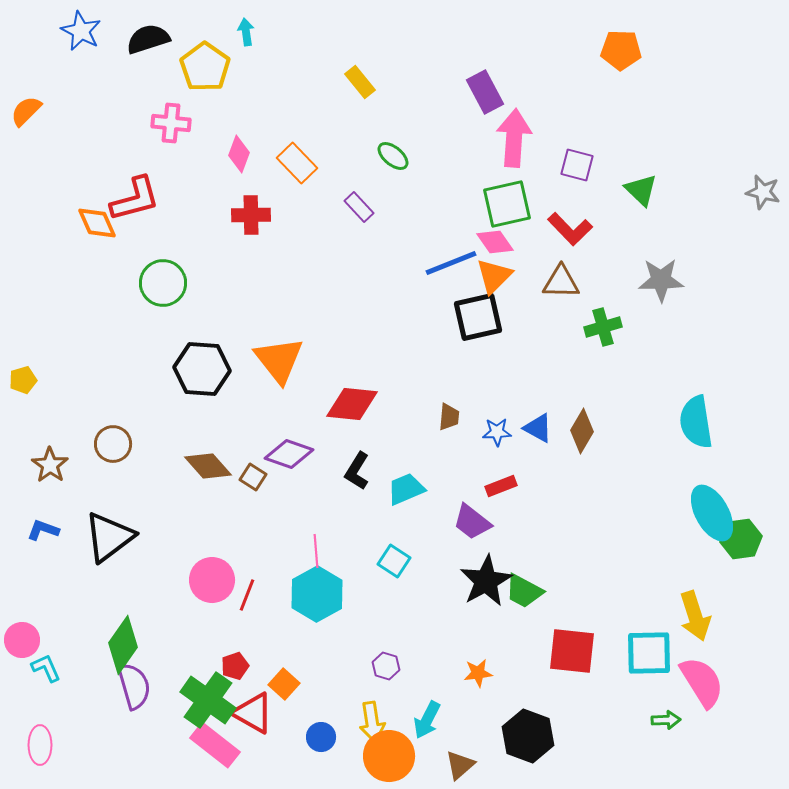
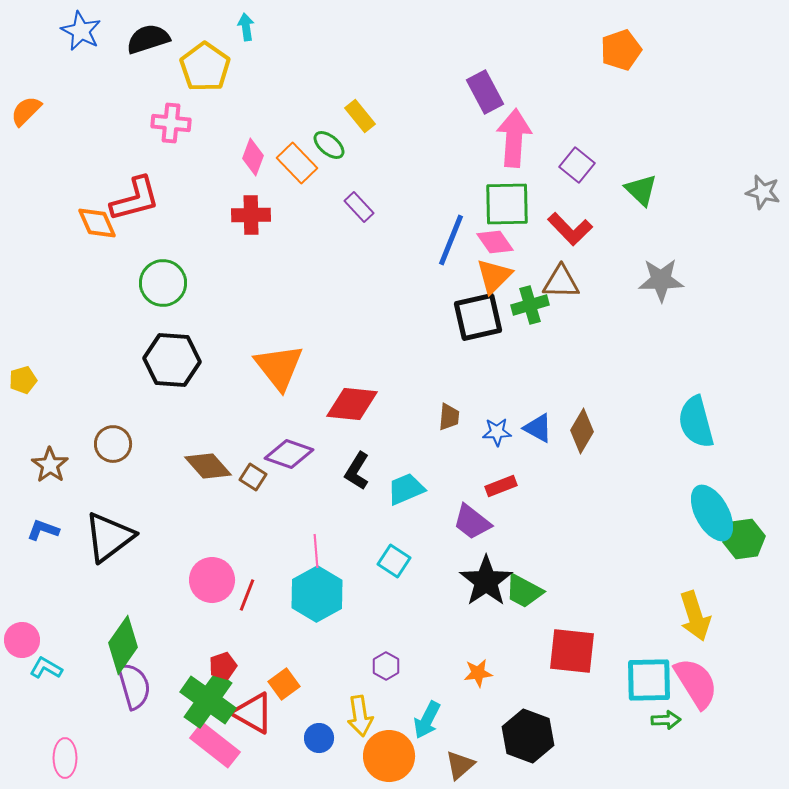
cyan arrow at (246, 32): moved 5 px up
orange pentagon at (621, 50): rotated 21 degrees counterclockwise
yellow rectangle at (360, 82): moved 34 px down
pink diamond at (239, 154): moved 14 px right, 3 px down
green ellipse at (393, 156): moved 64 px left, 11 px up
purple square at (577, 165): rotated 24 degrees clockwise
green square at (507, 204): rotated 12 degrees clockwise
blue line at (451, 263): moved 23 px up; rotated 46 degrees counterclockwise
green cross at (603, 327): moved 73 px left, 22 px up
orange triangle at (279, 360): moved 7 px down
black hexagon at (202, 369): moved 30 px left, 9 px up
cyan semicircle at (696, 422): rotated 6 degrees counterclockwise
green hexagon at (741, 539): moved 3 px right
black star at (486, 581): rotated 6 degrees counterclockwise
cyan square at (649, 653): moved 27 px down
red pentagon at (235, 666): moved 12 px left
purple hexagon at (386, 666): rotated 12 degrees clockwise
cyan L-shape at (46, 668): rotated 36 degrees counterclockwise
pink semicircle at (702, 682): moved 6 px left, 1 px down
orange square at (284, 684): rotated 12 degrees clockwise
yellow arrow at (372, 722): moved 12 px left, 6 px up
blue circle at (321, 737): moved 2 px left, 1 px down
pink ellipse at (40, 745): moved 25 px right, 13 px down
